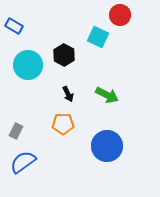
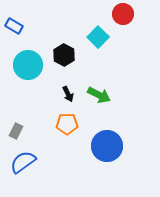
red circle: moved 3 px right, 1 px up
cyan square: rotated 20 degrees clockwise
green arrow: moved 8 px left
orange pentagon: moved 4 px right
